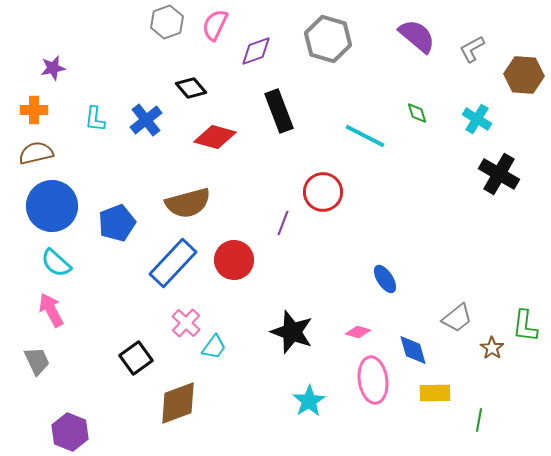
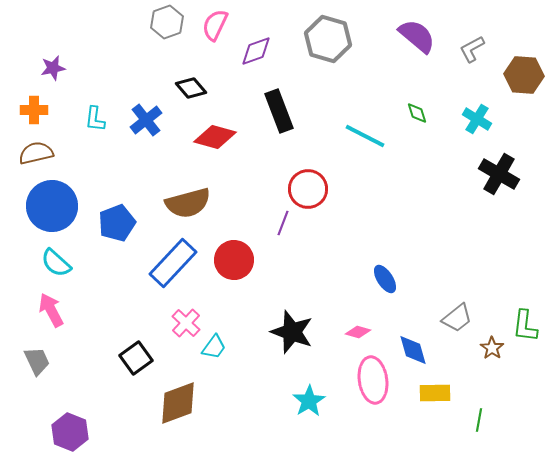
red circle at (323, 192): moved 15 px left, 3 px up
